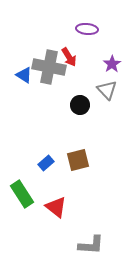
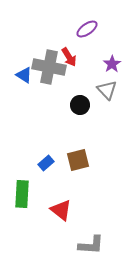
purple ellipse: rotated 40 degrees counterclockwise
green rectangle: rotated 36 degrees clockwise
red triangle: moved 5 px right, 3 px down
